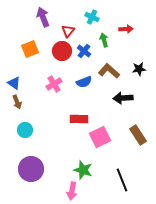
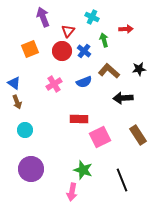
pink arrow: moved 1 px down
